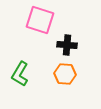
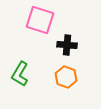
orange hexagon: moved 1 px right, 3 px down; rotated 15 degrees clockwise
